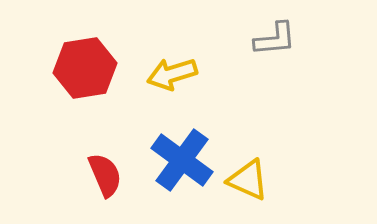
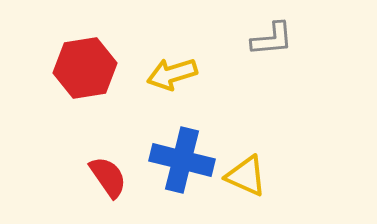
gray L-shape: moved 3 px left
blue cross: rotated 22 degrees counterclockwise
red semicircle: moved 3 px right, 2 px down; rotated 12 degrees counterclockwise
yellow triangle: moved 2 px left, 4 px up
